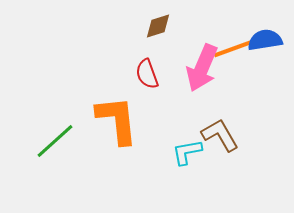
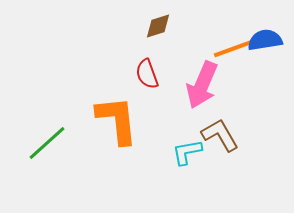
pink arrow: moved 17 px down
green line: moved 8 px left, 2 px down
